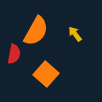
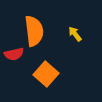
orange semicircle: moved 2 px left; rotated 36 degrees counterclockwise
red semicircle: rotated 66 degrees clockwise
